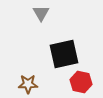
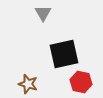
gray triangle: moved 2 px right
brown star: rotated 18 degrees clockwise
